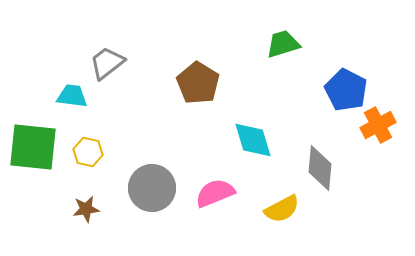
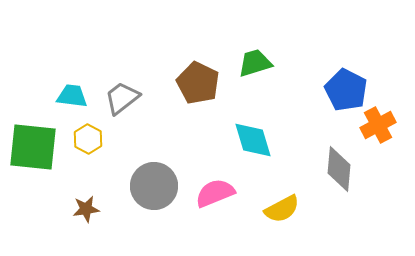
green trapezoid: moved 28 px left, 19 px down
gray trapezoid: moved 15 px right, 35 px down
brown pentagon: rotated 6 degrees counterclockwise
yellow hexagon: moved 13 px up; rotated 16 degrees clockwise
gray diamond: moved 19 px right, 1 px down
gray circle: moved 2 px right, 2 px up
